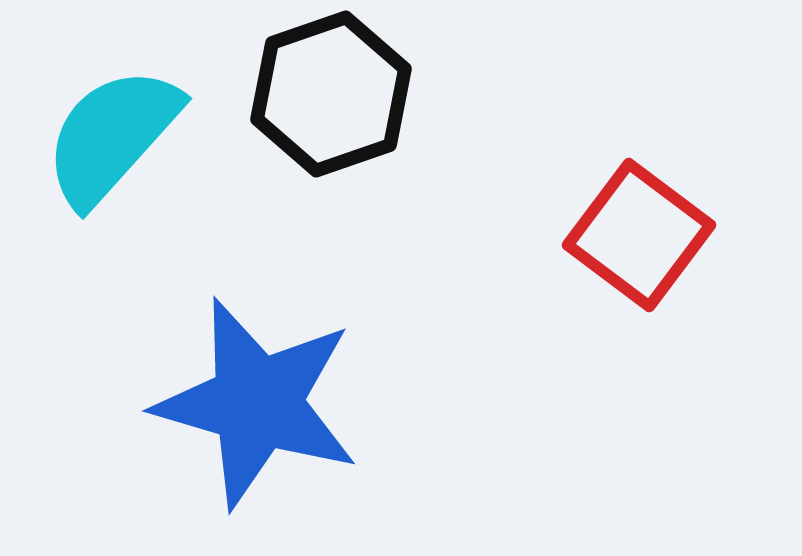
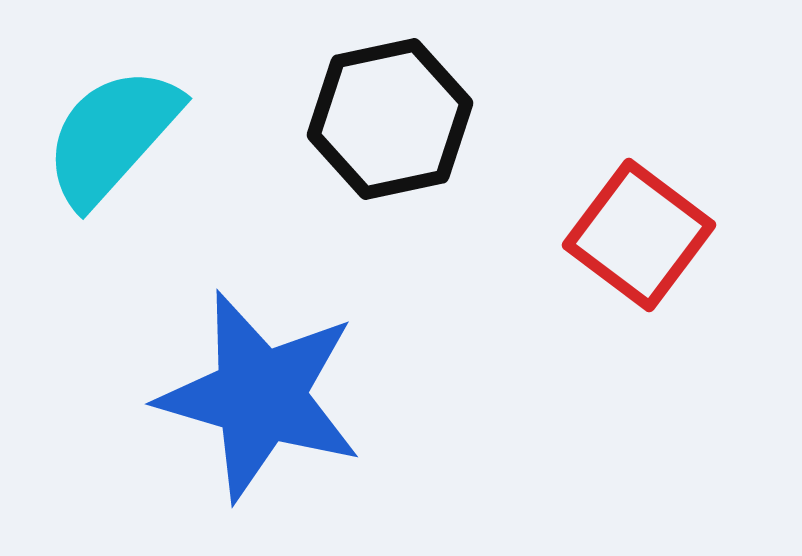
black hexagon: moved 59 px right, 25 px down; rotated 7 degrees clockwise
blue star: moved 3 px right, 7 px up
